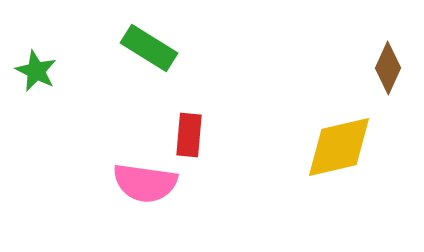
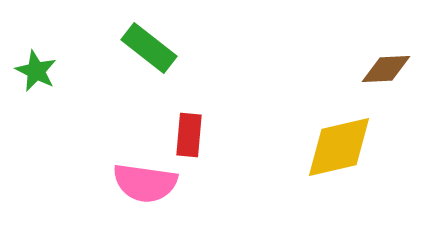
green rectangle: rotated 6 degrees clockwise
brown diamond: moved 2 px left, 1 px down; rotated 63 degrees clockwise
